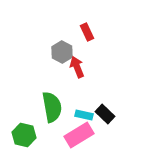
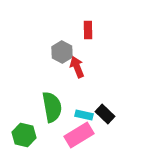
red rectangle: moved 1 px right, 2 px up; rotated 24 degrees clockwise
